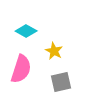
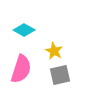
cyan diamond: moved 2 px left, 1 px up
gray square: moved 1 px left, 7 px up
